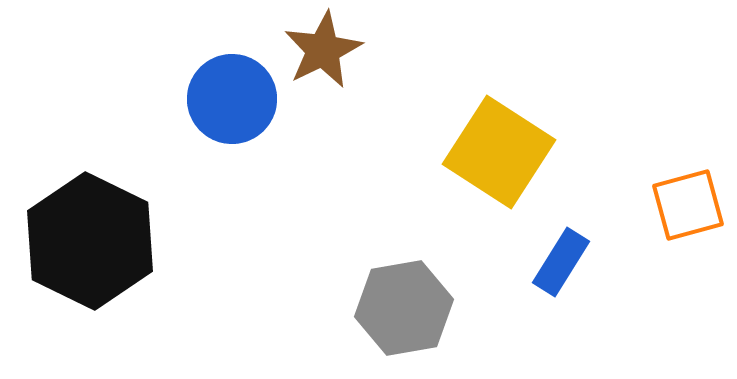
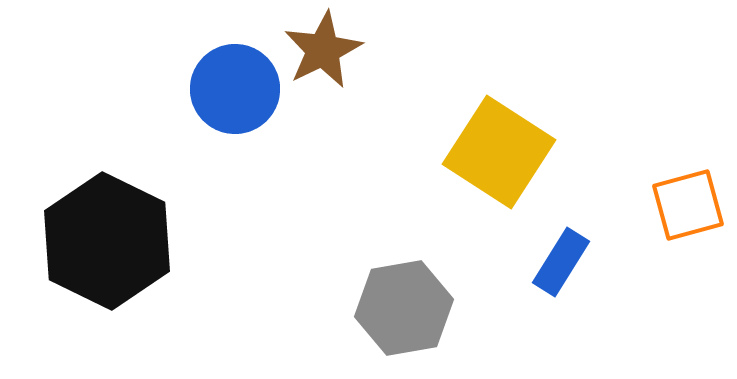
blue circle: moved 3 px right, 10 px up
black hexagon: moved 17 px right
